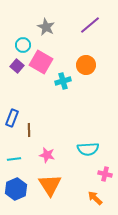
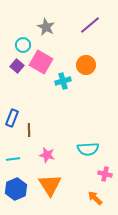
cyan line: moved 1 px left
